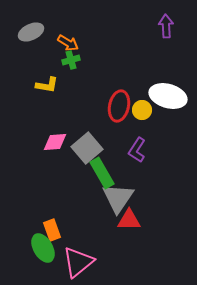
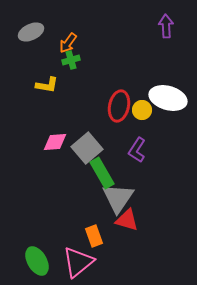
orange arrow: rotated 95 degrees clockwise
white ellipse: moved 2 px down
red triangle: moved 2 px left; rotated 15 degrees clockwise
orange rectangle: moved 42 px right, 6 px down
green ellipse: moved 6 px left, 13 px down
